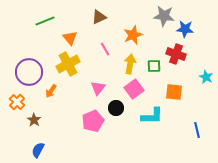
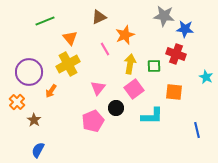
orange star: moved 8 px left
